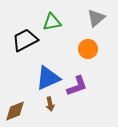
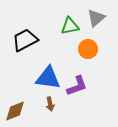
green triangle: moved 18 px right, 4 px down
blue triangle: rotated 32 degrees clockwise
